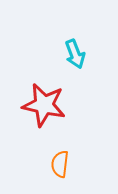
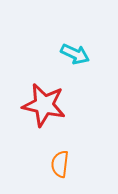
cyan arrow: rotated 44 degrees counterclockwise
